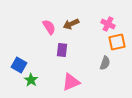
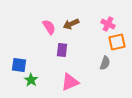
blue square: rotated 21 degrees counterclockwise
pink triangle: moved 1 px left
